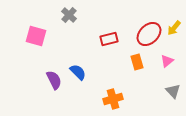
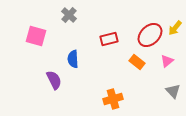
yellow arrow: moved 1 px right
red ellipse: moved 1 px right, 1 px down
orange rectangle: rotated 35 degrees counterclockwise
blue semicircle: moved 5 px left, 13 px up; rotated 138 degrees counterclockwise
